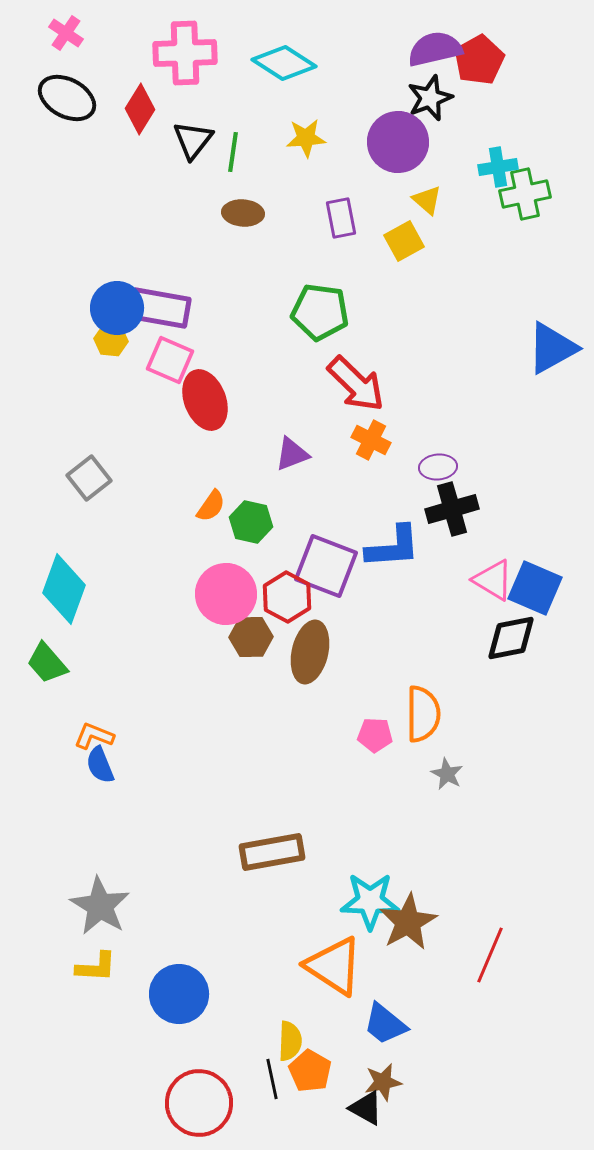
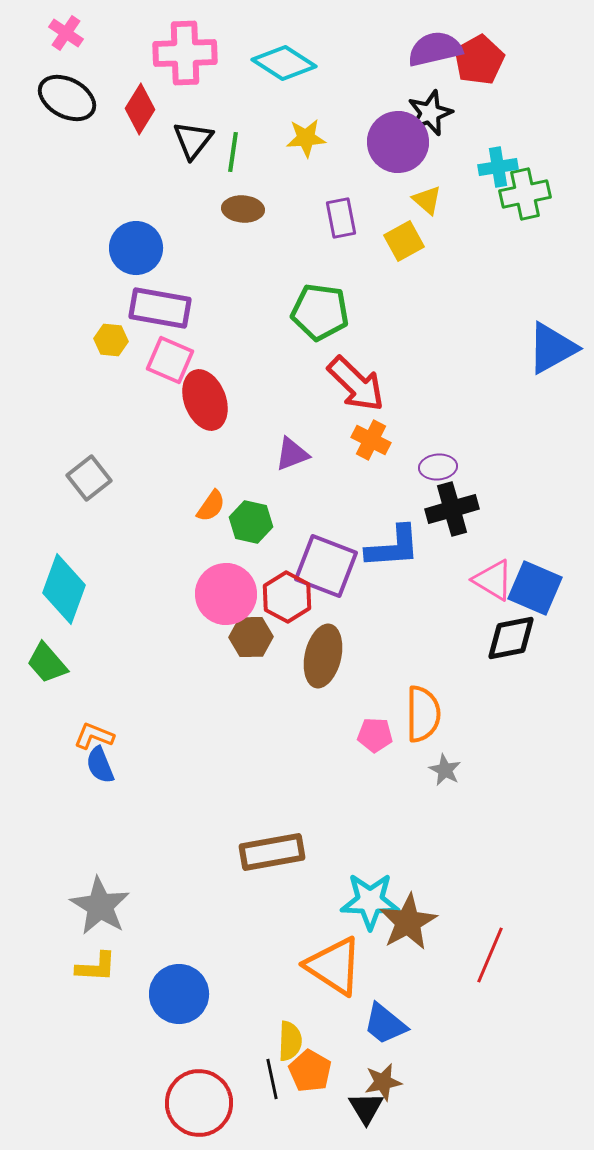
black star at (430, 98): moved 15 px down
brown ellipse at (243, 213): moved 4 px up
blue circle at (117, 308): moved 19 px right, 60 px up
brown ellipse at (310, 652): moved 13 px right, 4 px down
gray star at (447, 774): moved 2 px left, 4 px up
black triangle at (366, 1108): rotated 30 degrees clockwise
